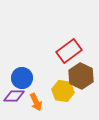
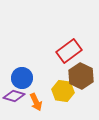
purple diamond: rotated 15 degrees clockwise
